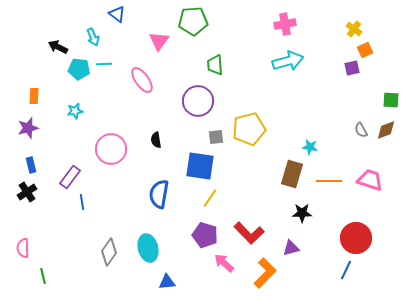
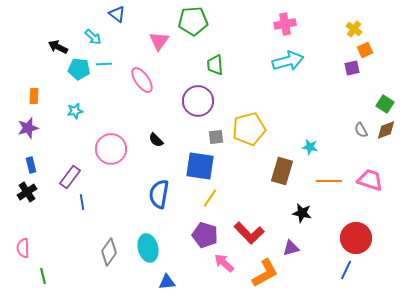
cyan arrow at (93, 37): rotated 24 degrees counterclockwise
green square at (391, 100): moved 6 px left, 4 px down; rotated 30 degrees clockwise
black semicircle at (156, 140): rotated 35 degrees counterclockwise
brown rectangle at (292, 174): moved 10 px left, 3 px up
black star at (302, 213): rotated 12 degrees clockwise
orange L-shape at (265, 273): rotated 16 degrees clockwise
